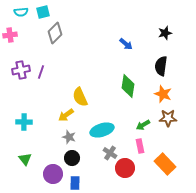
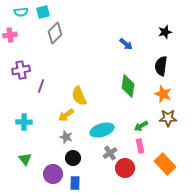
black star: moved 1 px up
purple line: moved 14 px down
yellow semicircle: moved 1 px left, 1 px up
green arrow: moved 2 px left, 1 px down
gray star: moved 3 px left
gray cross: rotated 24 degrees clockwise
black circle: moved 1 px right
